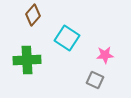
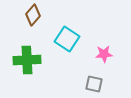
cyan square: moved 1 px down
pink star: moved 1 px left, 1 px up
gray square: moved 1 px left, 4 px down; rotated 12 degrees counterclockwise
